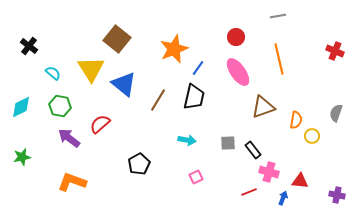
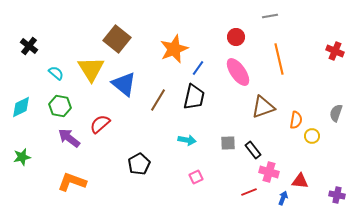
gray line: moved 8 px left
cyan semicircle: moved 3 px right
